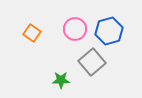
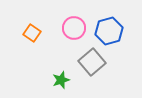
pink circle: moved 1 px left, 1 px up
green star: rotated 18 degrees counterclockwise
